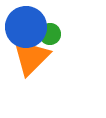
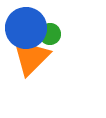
blue circle: moved 1 px down
